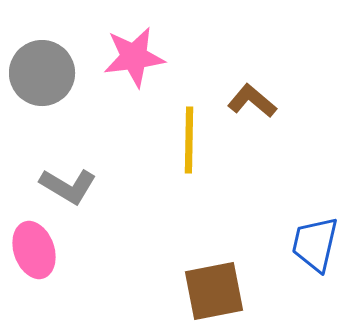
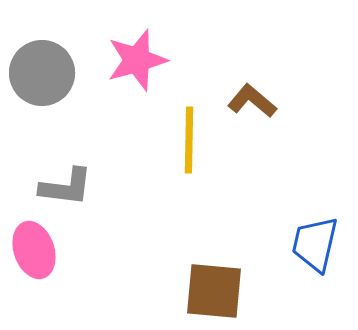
pink star: moved 3 px right, 3 px down; rotated 8 degrees counterclockwise
gray L-shape: moved 2 px left, 1 px down; rotated 24 degrees counterclockwise
brown square: rotated 16 degrees clockwise
